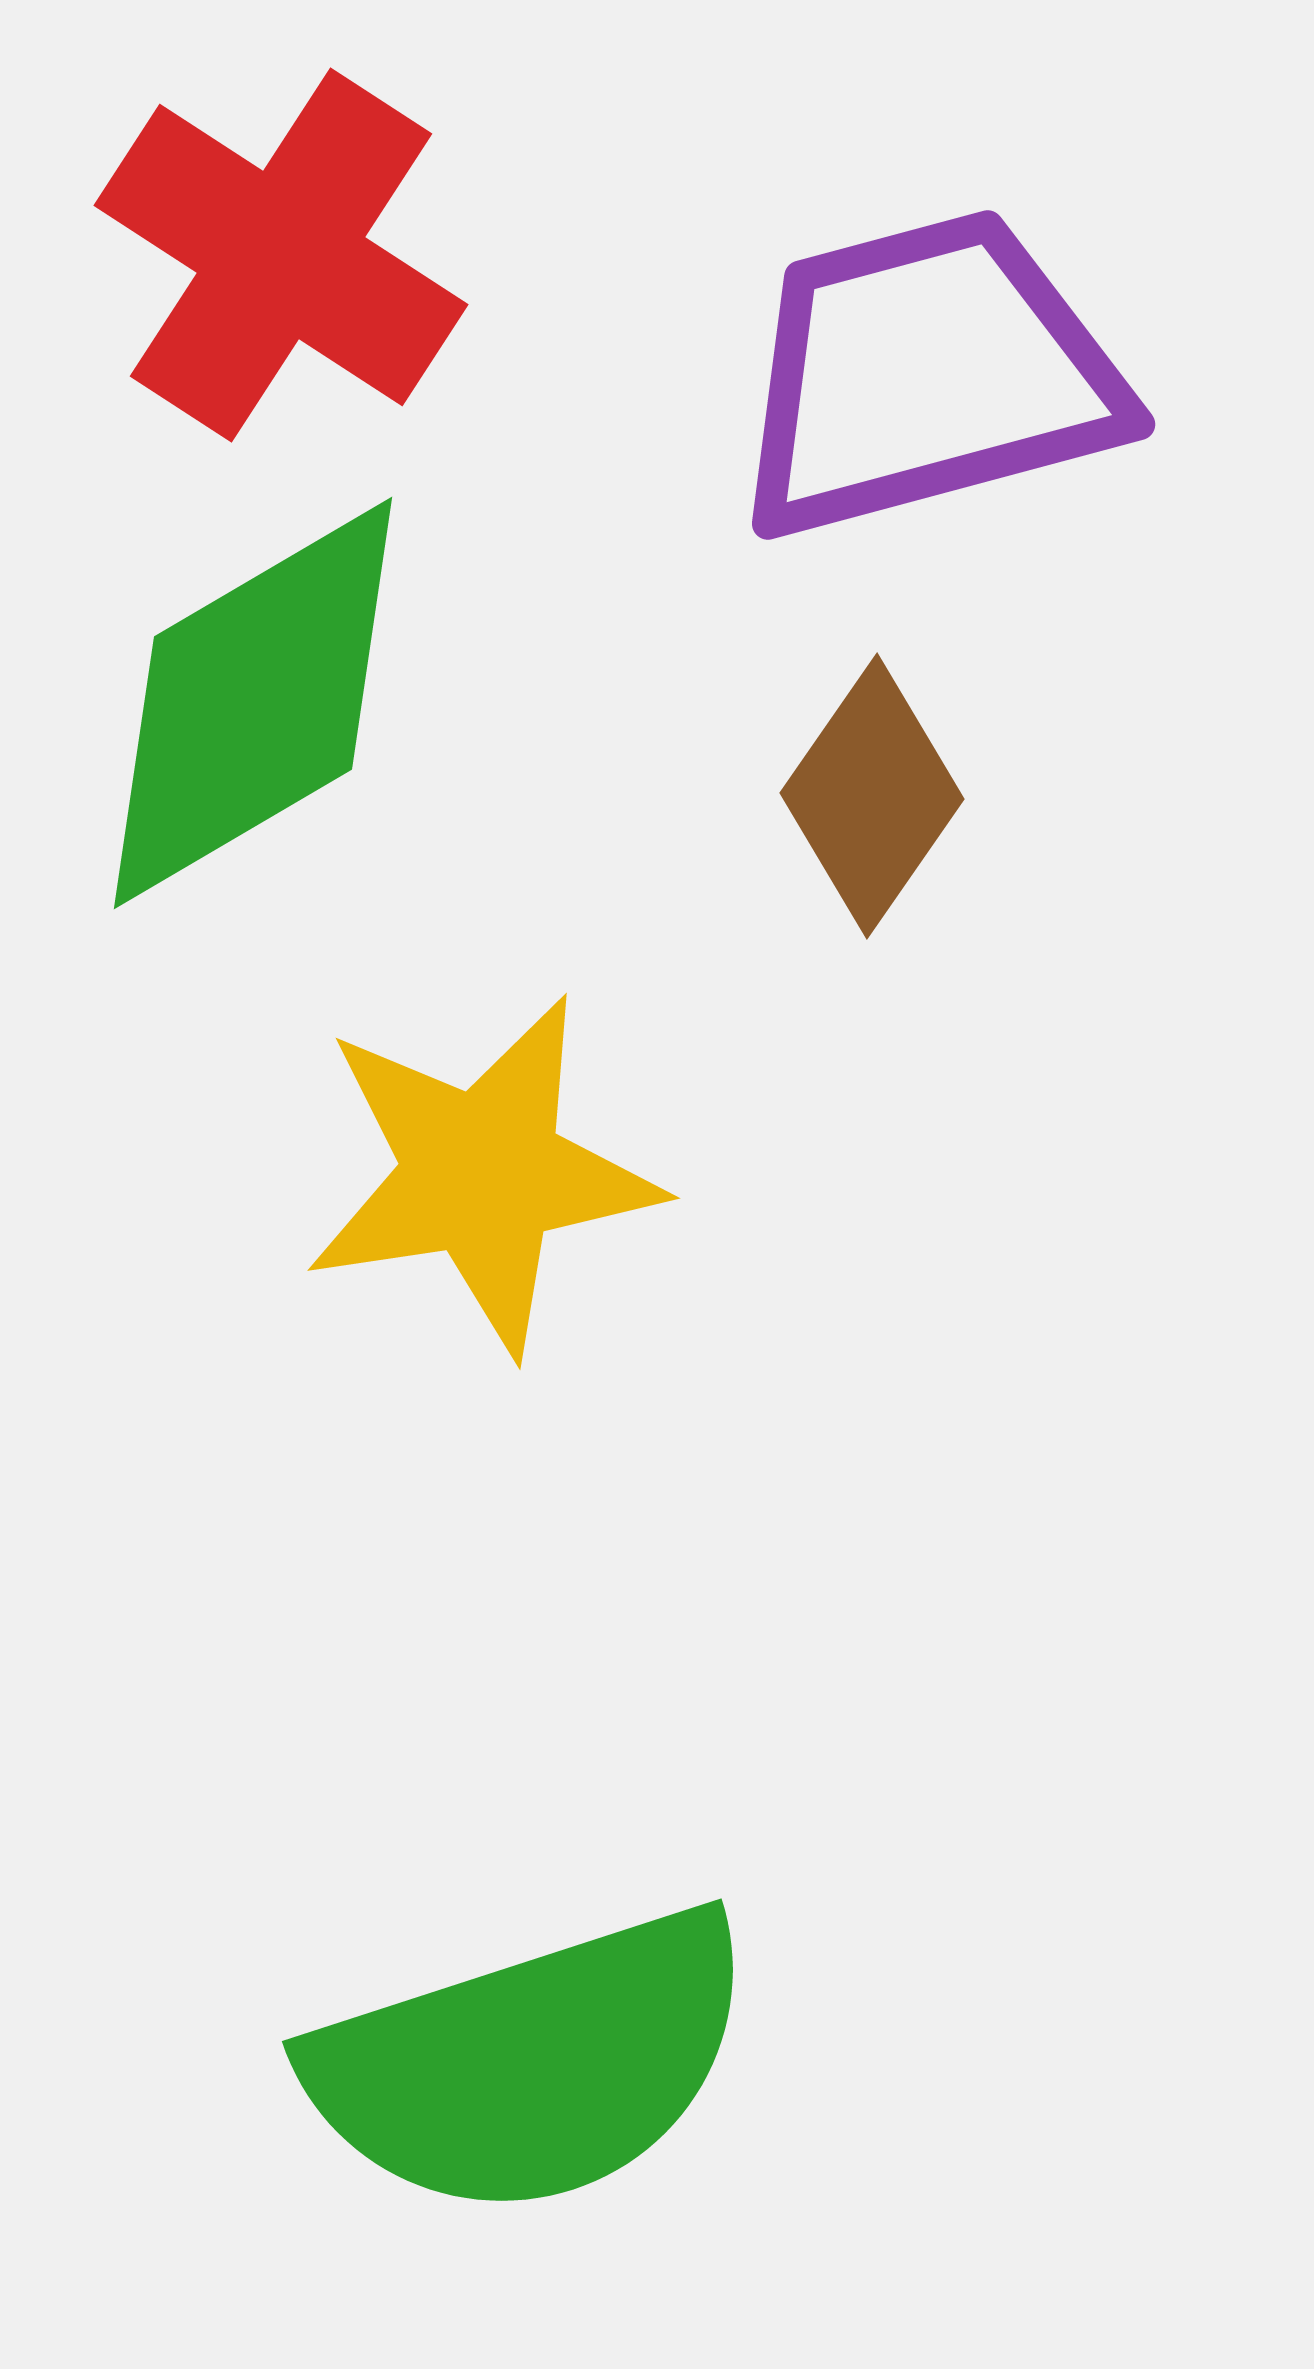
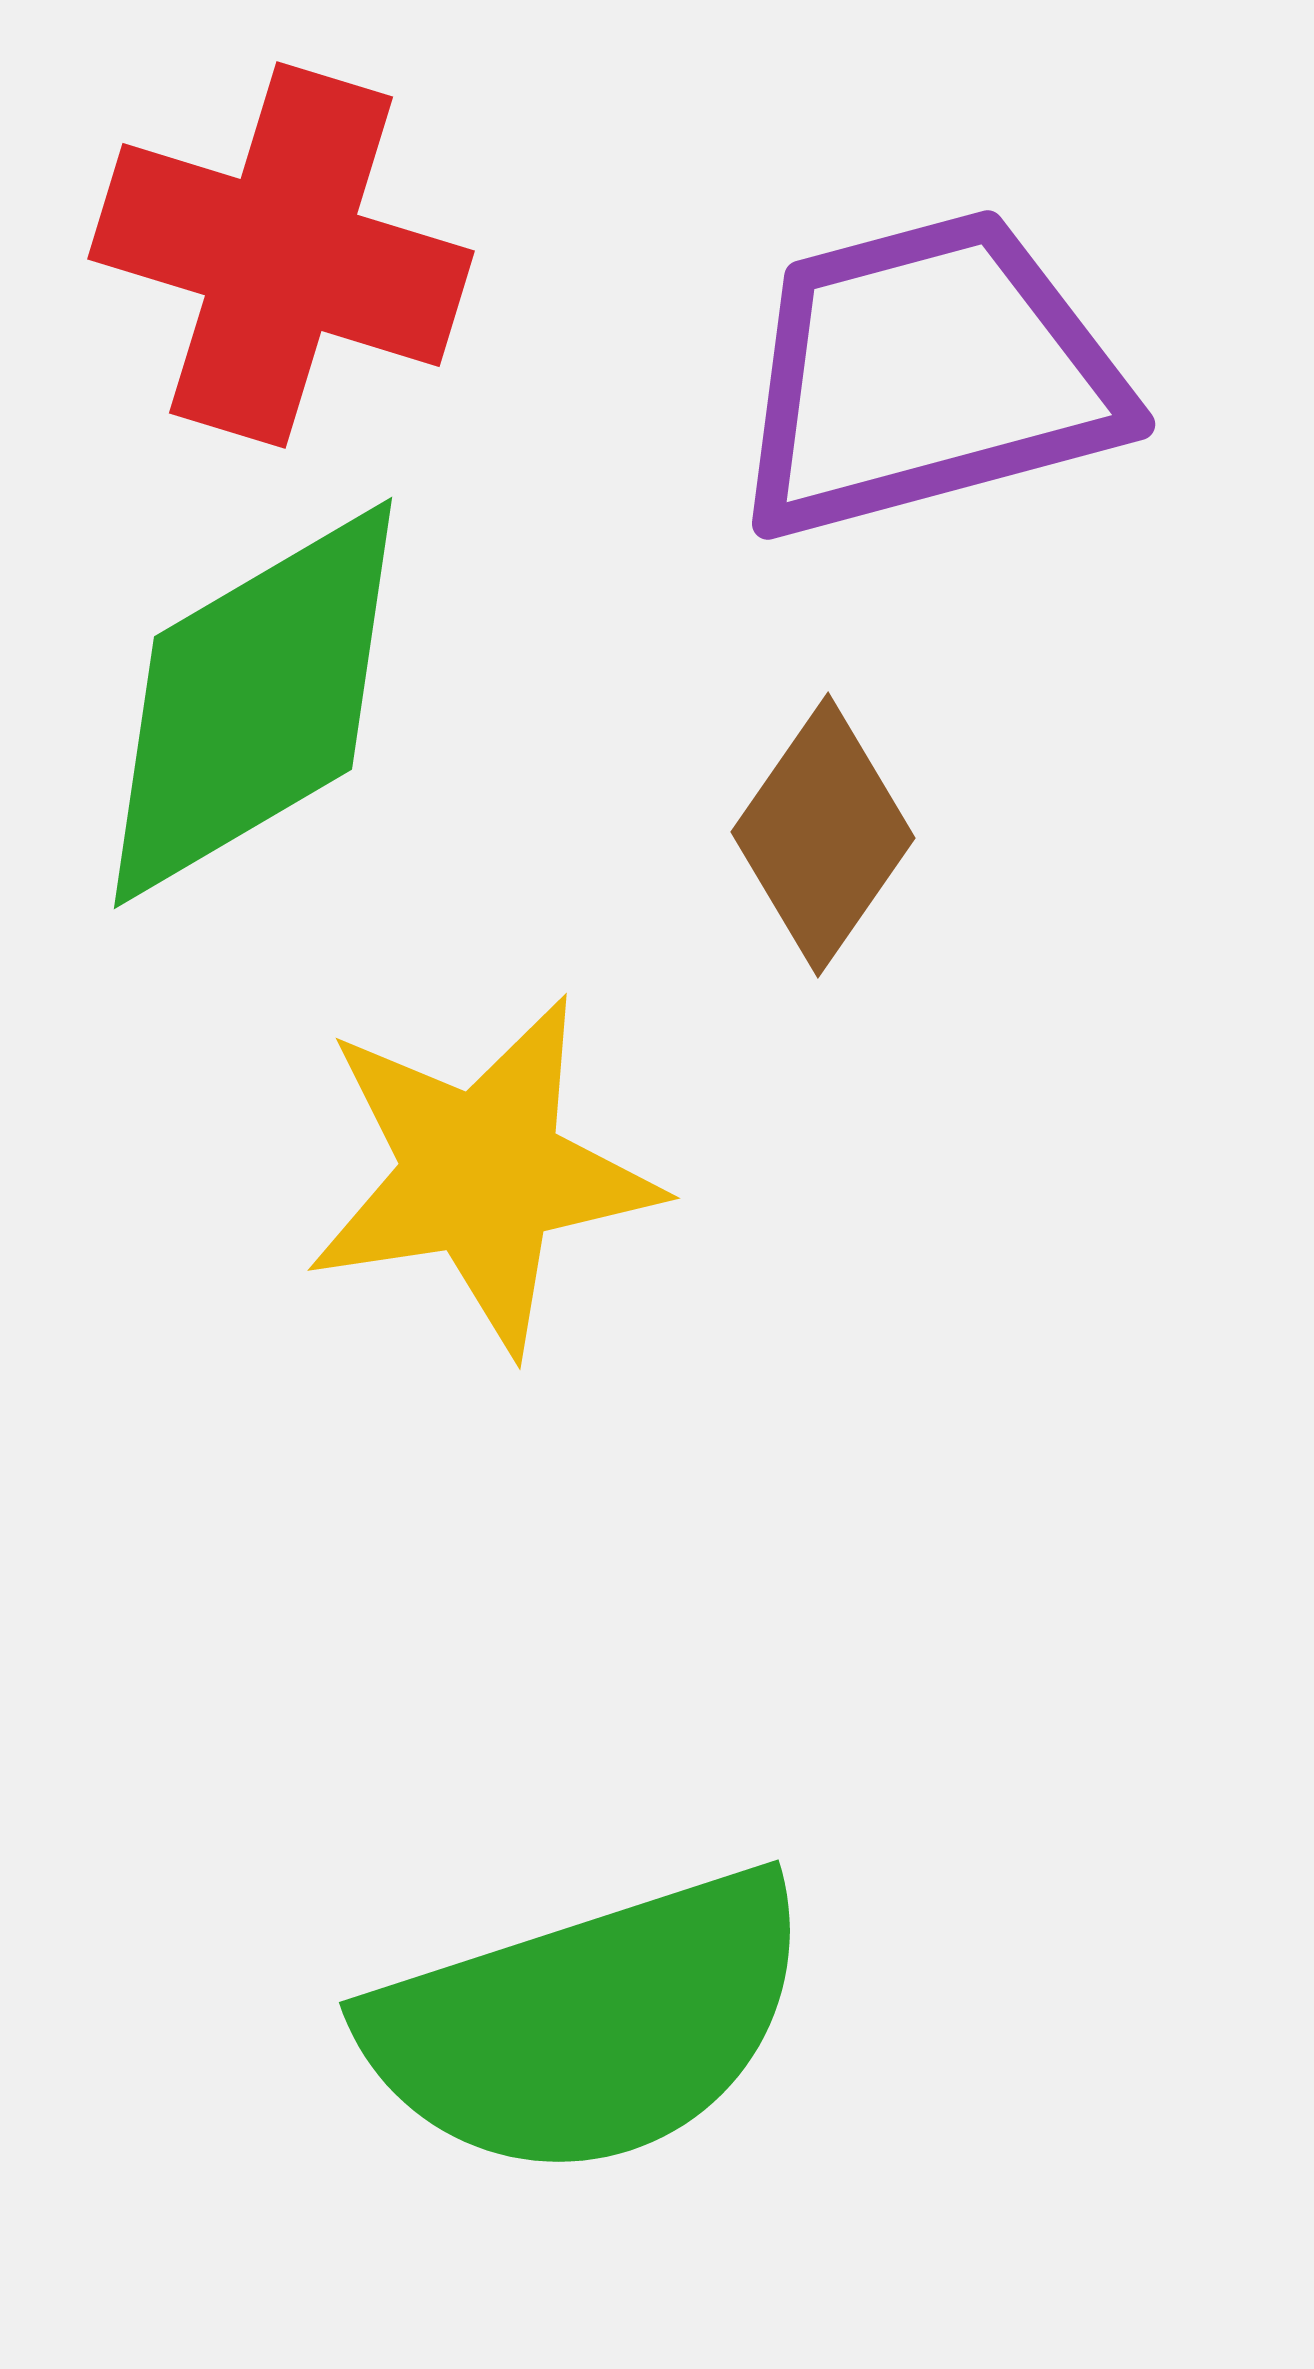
red cross: rotated 16 degrees counterclockwise
brown diamond: moved 49 px left, 39 px down
green semicircle: moved 57 px right, 39 px up
